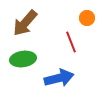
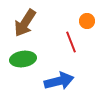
orange circle: moved 3 px down
brown arrow: rotated 8 degrees counterclockwise
blue arrow: moved 3 px down
